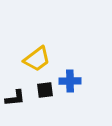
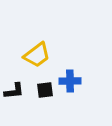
yellow trapezoid: moved 4 px up
black L-shape: moved 1 px left, 7 px up
